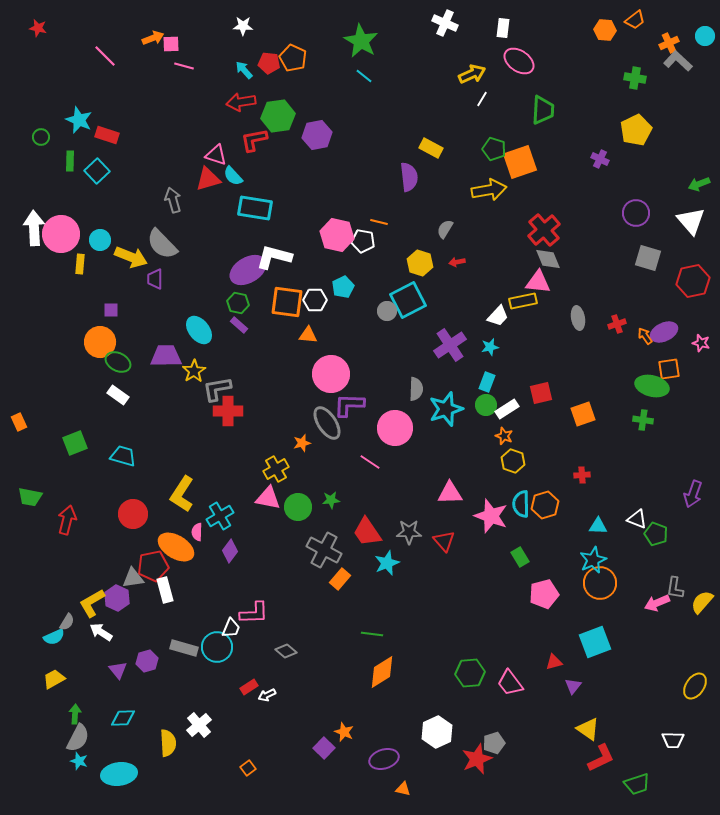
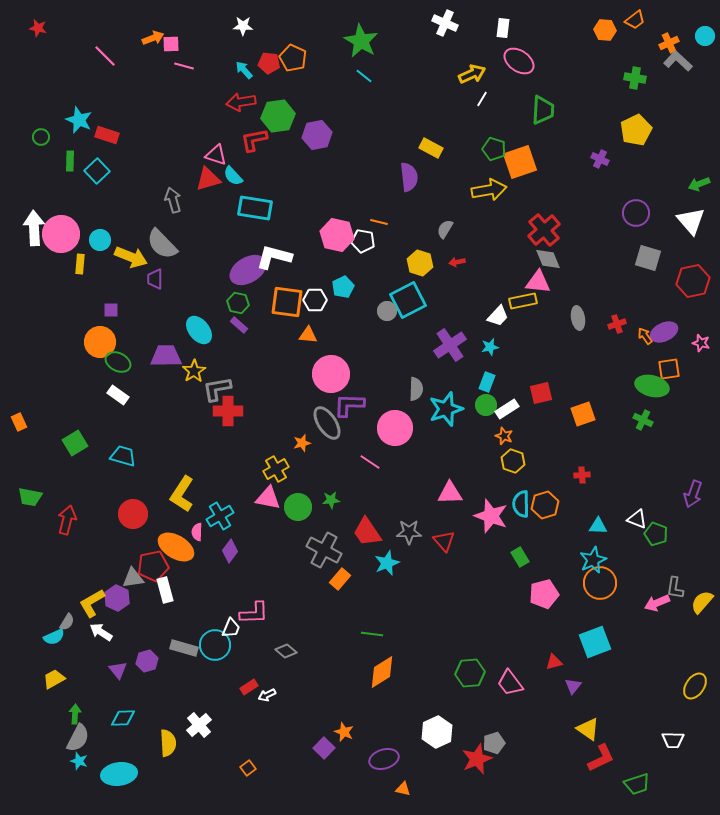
green cross at (643, 420): rotated 18 degrees clockwise
green square at (75, 443): rotated 10 degrees counterclockwise
cyan circle at (217, 647): moved 2 px left, 2 px up
